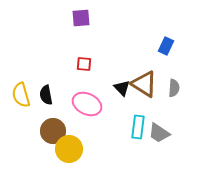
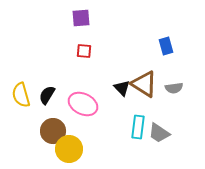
blue rectangle: rotated 42 degrees counterclockwise
red square: moved 13 px up
gray semicircle: rotated 78 degrees clockwise
black semicircle: moved 1 px right; rotated 42 degrees clockwise
pink ellipse: moved 4 px left
